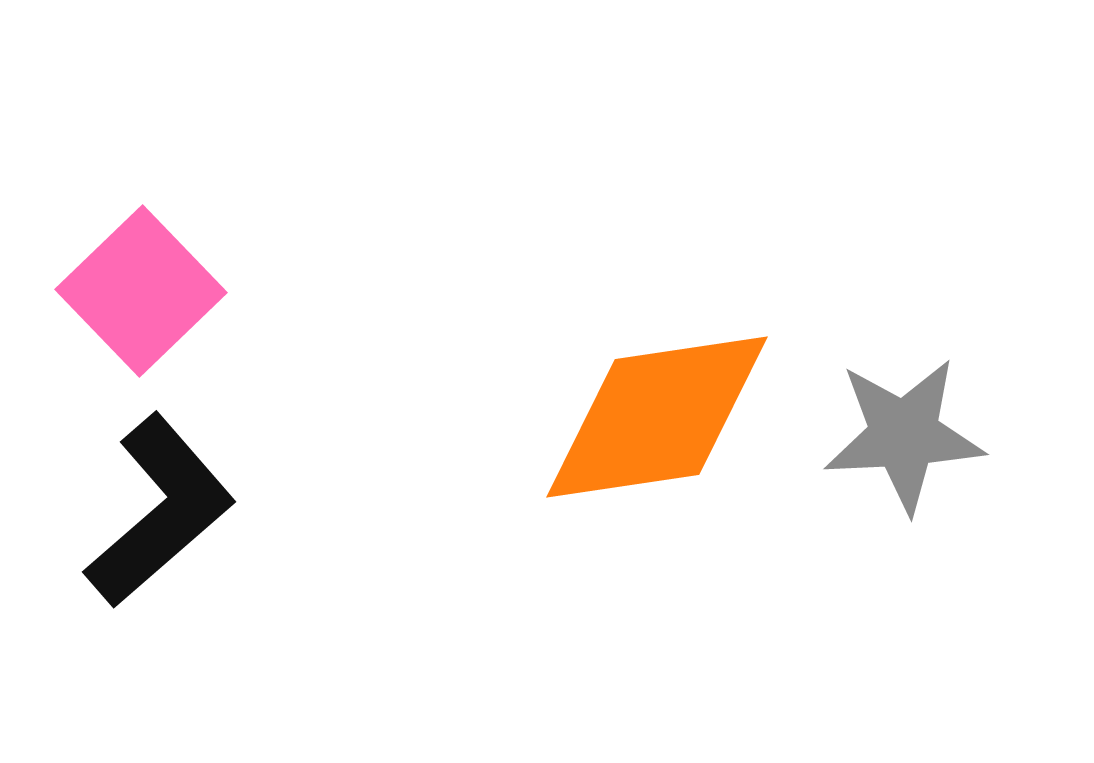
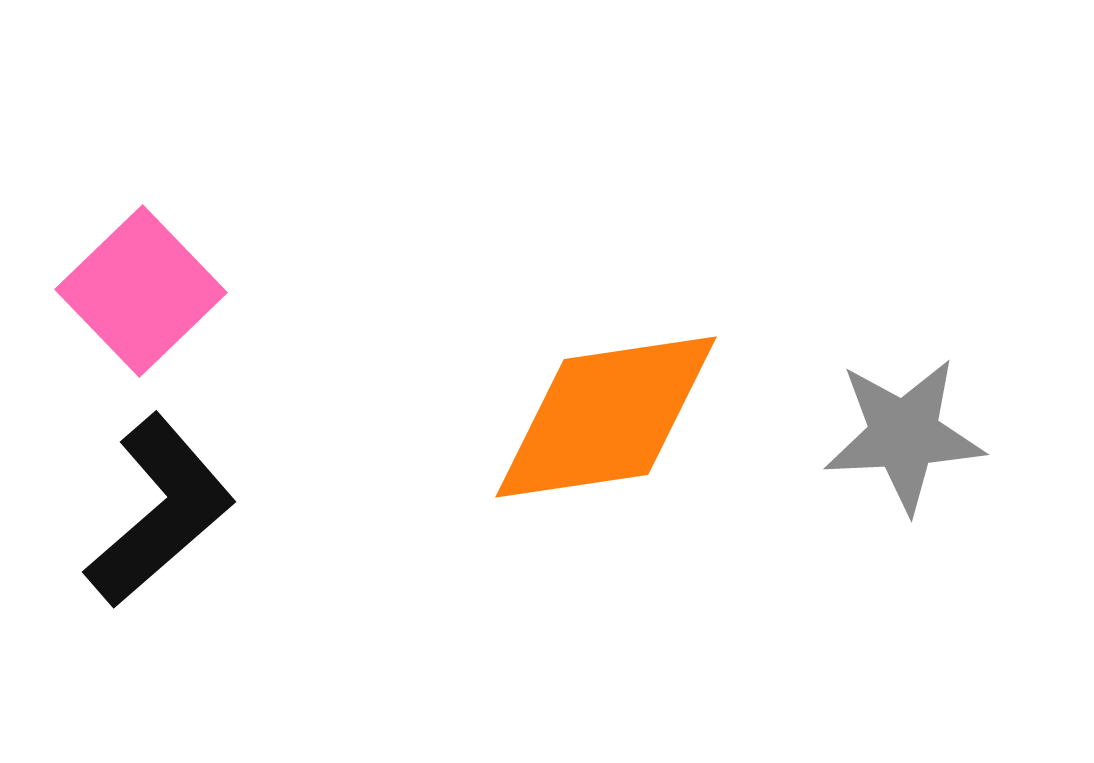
orange diamond: moved 51 px left
